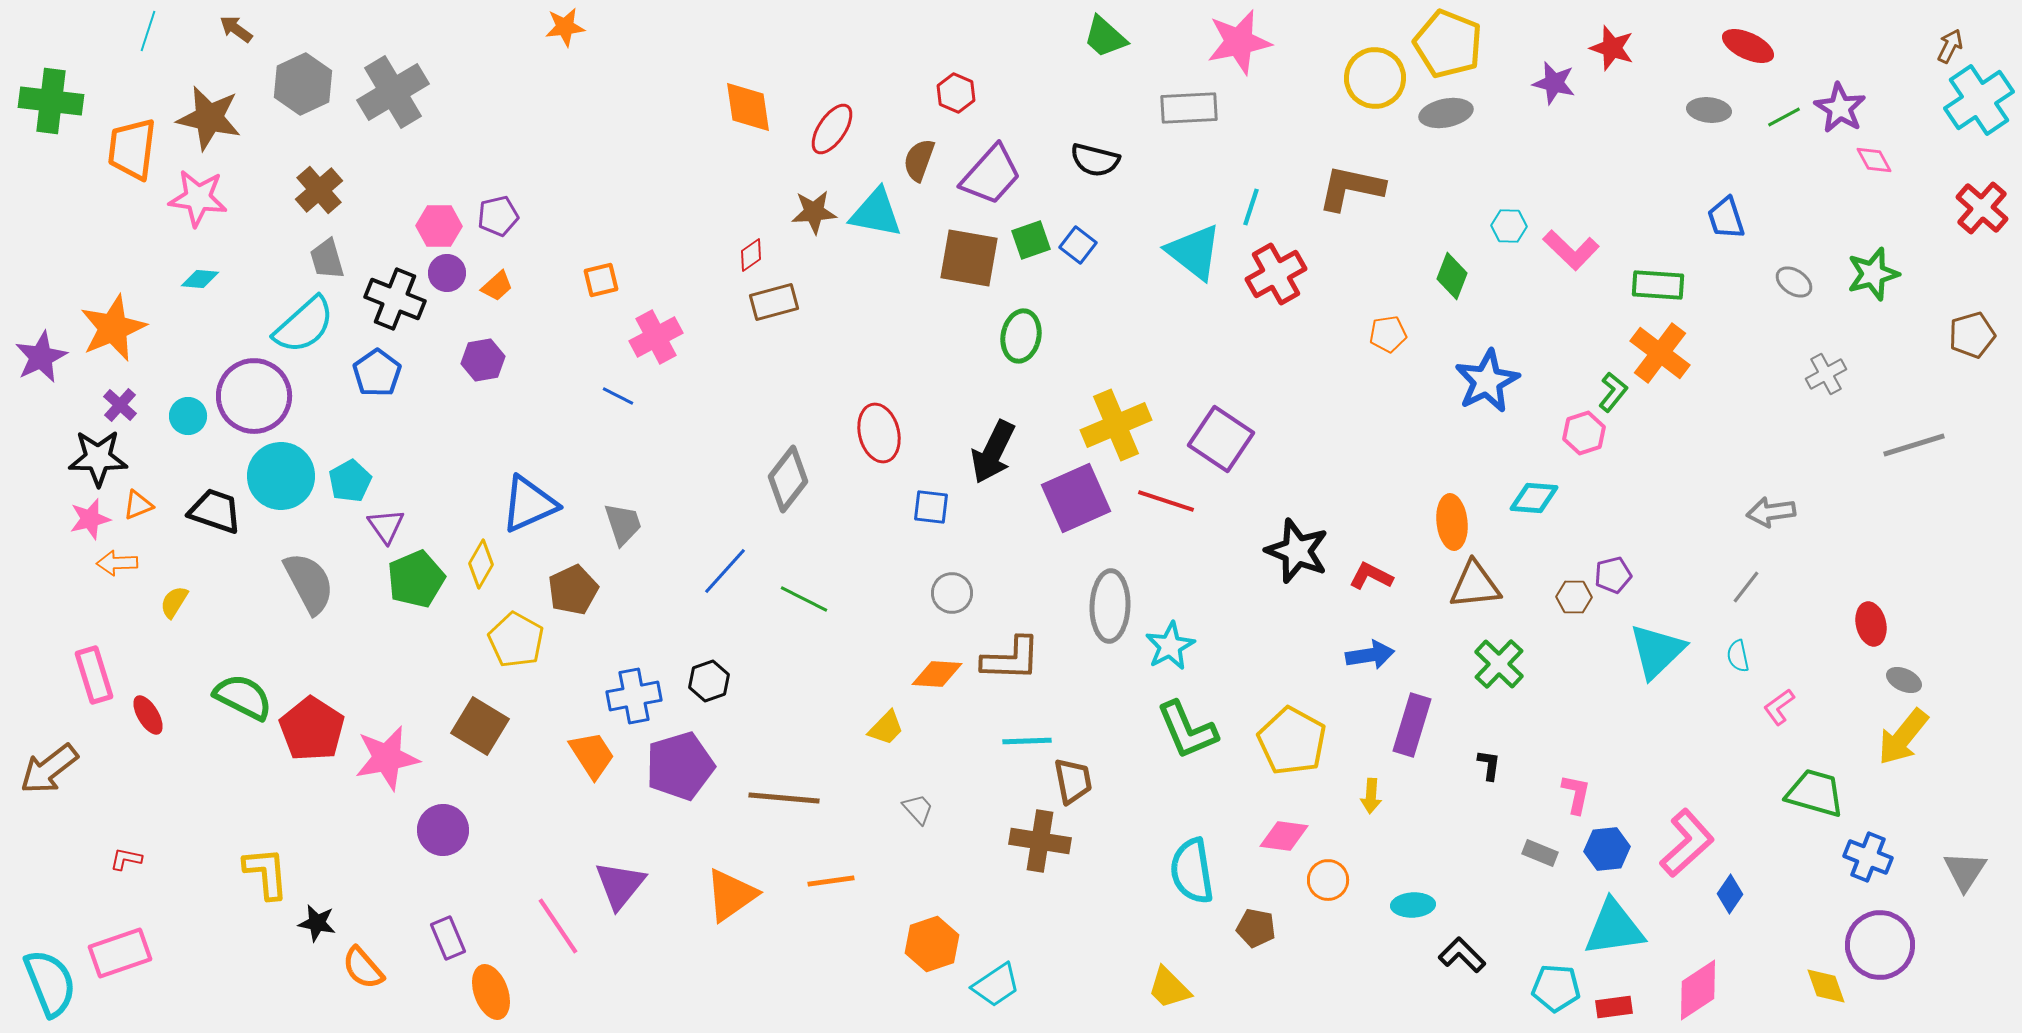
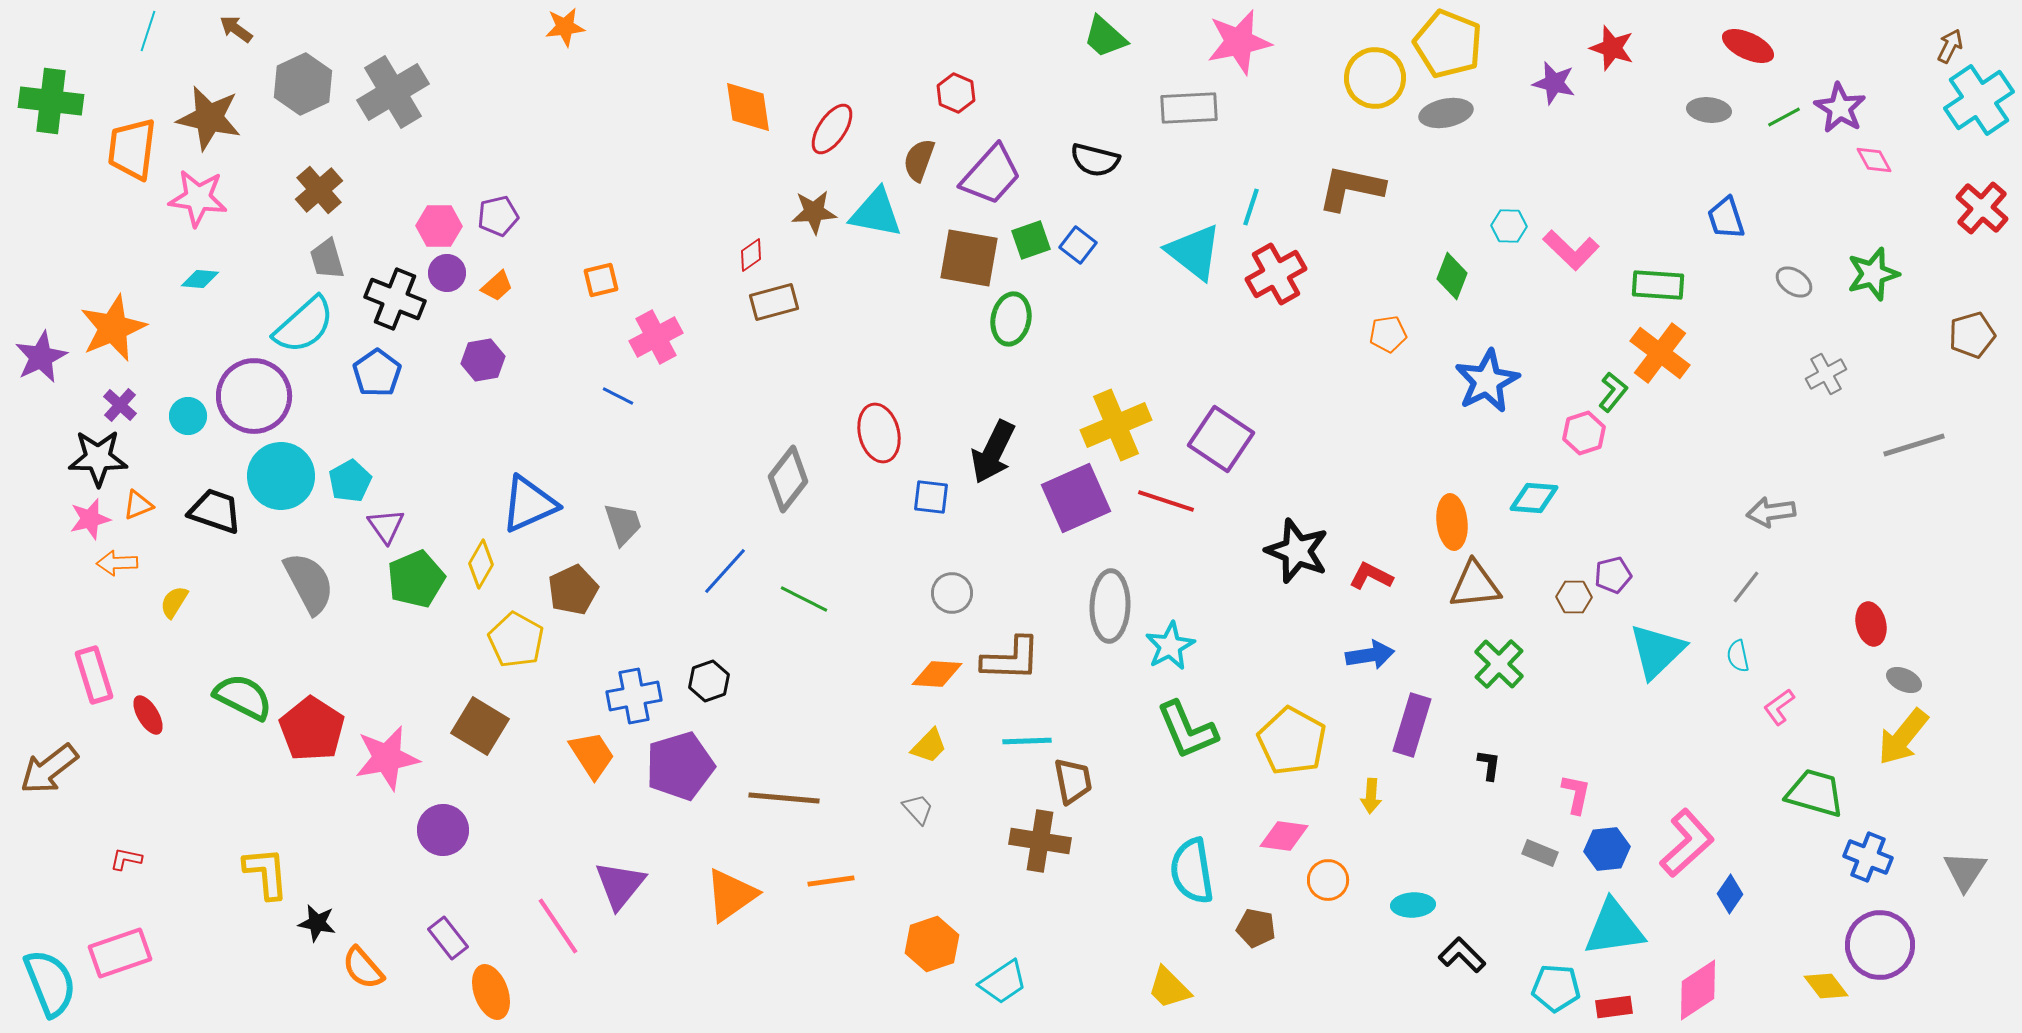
green ellipse at (1021, 336): moved 10 px left, 17 px up
blue square at (931, 507): moved 10 px up
yellow trapezoid at (886, 728): moved 43 px right, 18 px down
purple rectangle at (448, 938): rotated 15 degrees counterclockwise
cyan trapezoid at (996, 985): moved 7 px right, 3 px up
yellow diamond at (1826, 986): rotated 18 degrees counterclockwise
